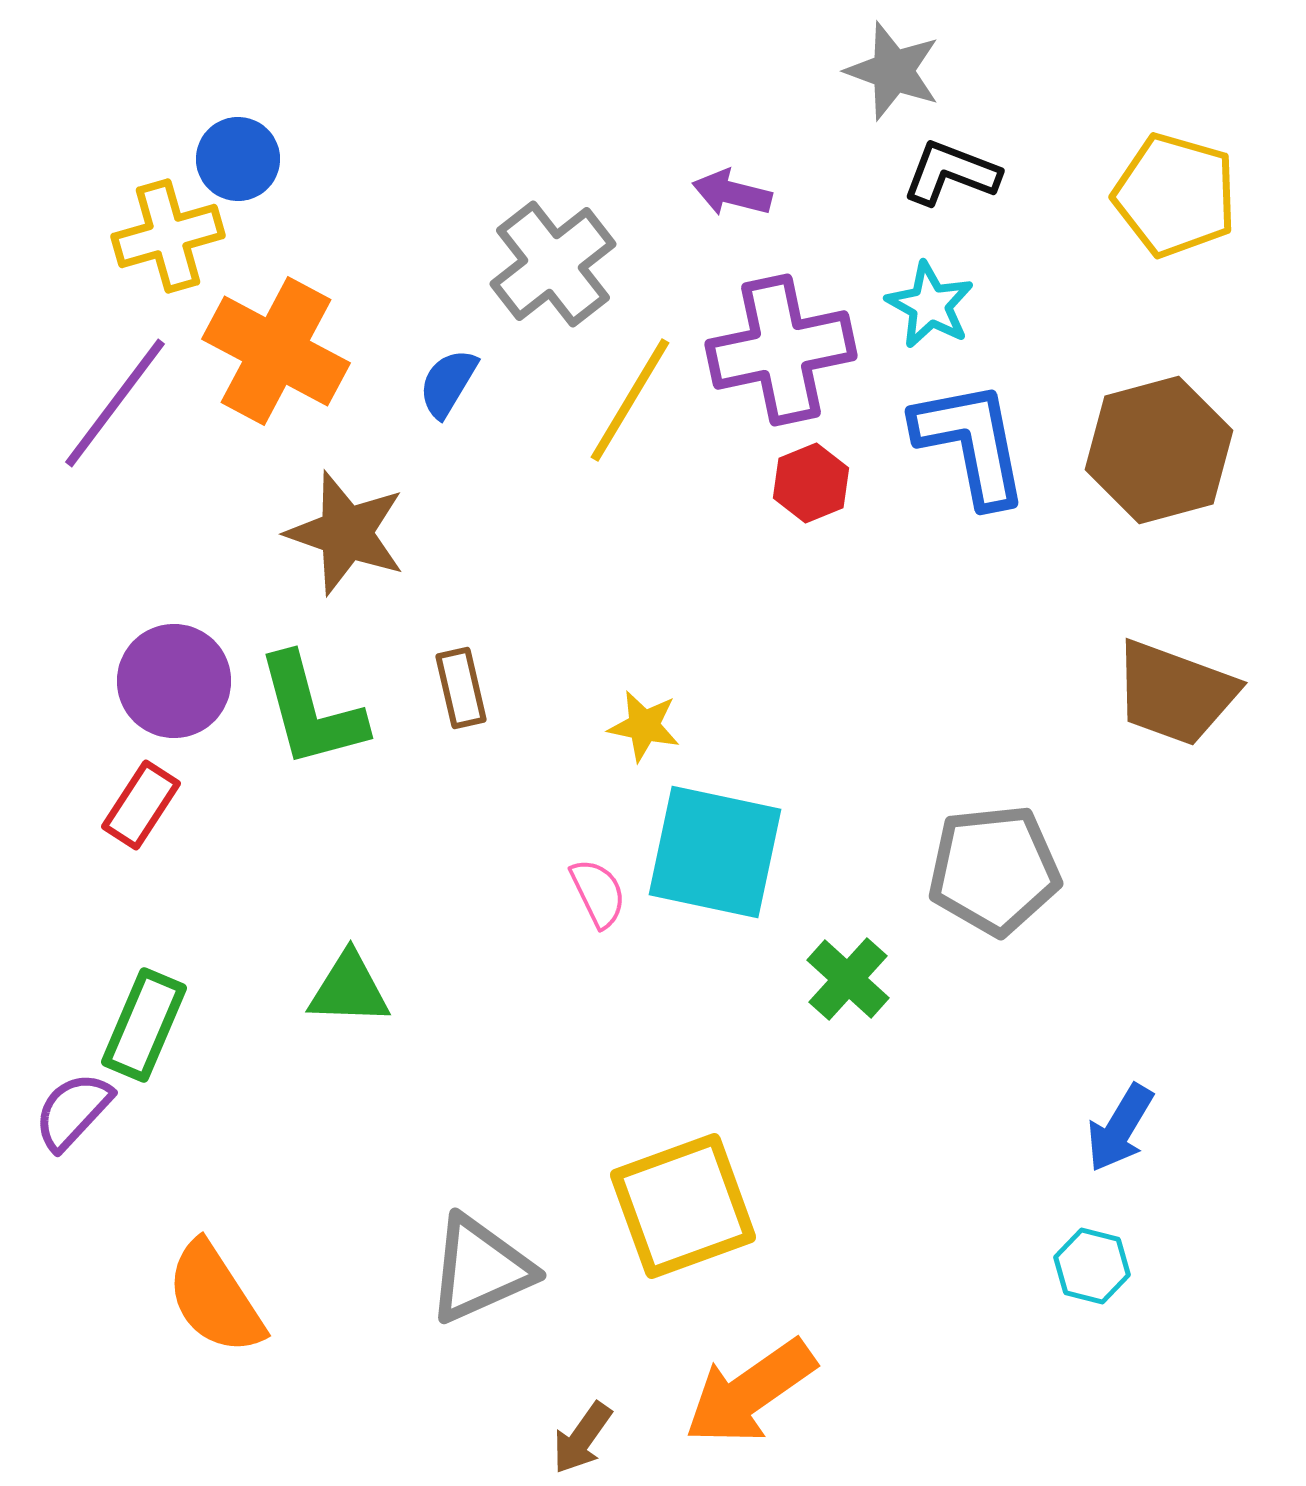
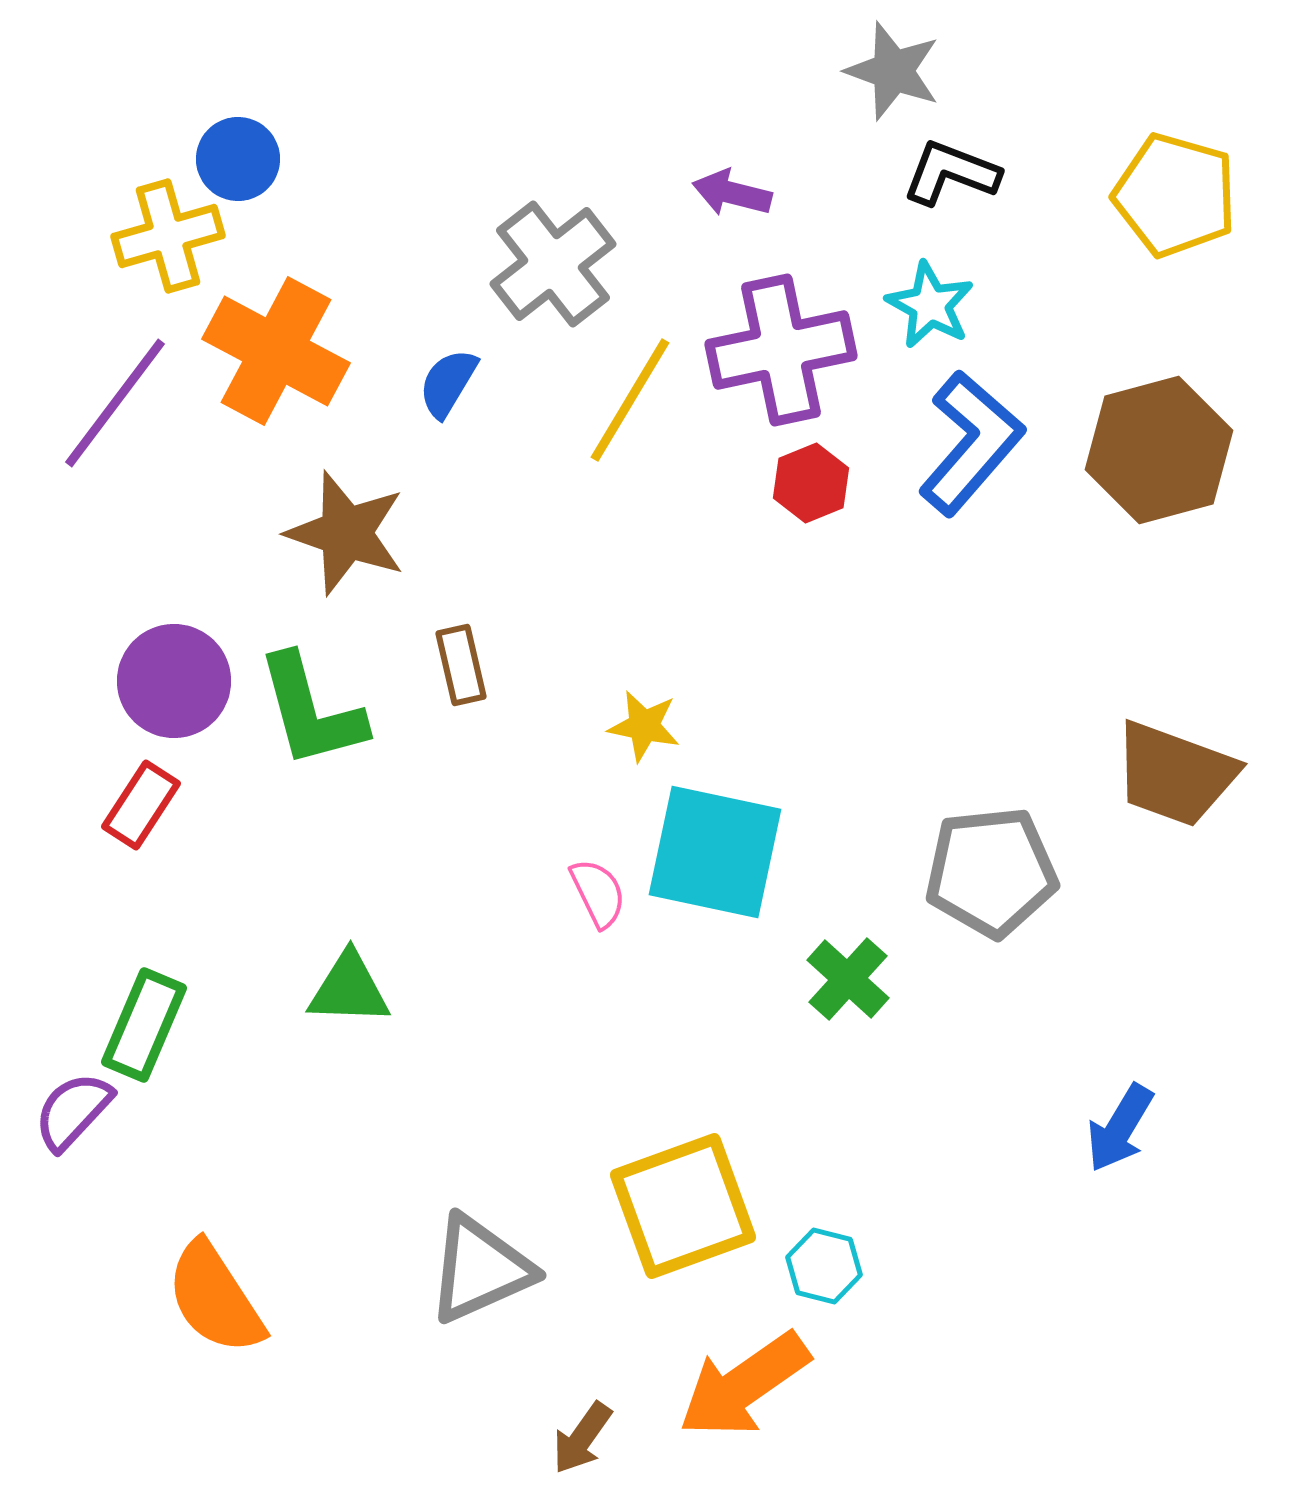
blue L-shape: rotated 52 degrees clockwise
brown rectangle: moved 23 px up
brown trapezoid: moved 81 px down
gray pentagon: moved 3 px left, 2 px down
cyan hexagon: moved 268 px left
orange arrow: moved 6 px left, 7 px up
